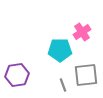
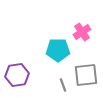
cyan pentagon: moved 2 px left
